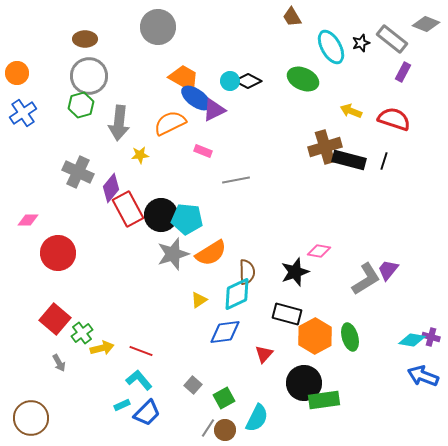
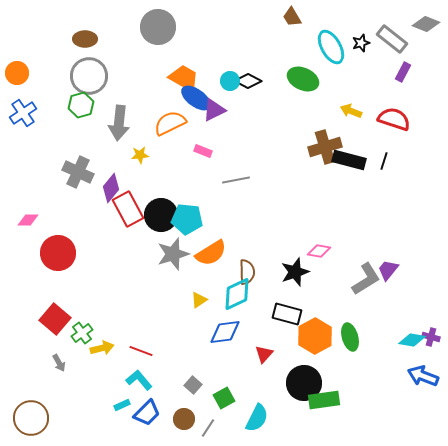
brown circle at (225, 430): moved 41 px left, 11 px up
